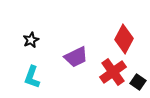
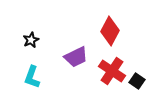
red diamond: moved 14 px left, 8 px up
red cross: moved 1 px left, 1 px up; rotated 20 degrees counterclockwise
black square: moved 1 px left, 1 px up
